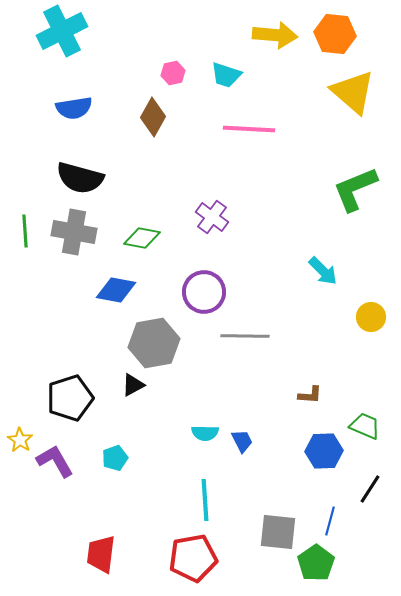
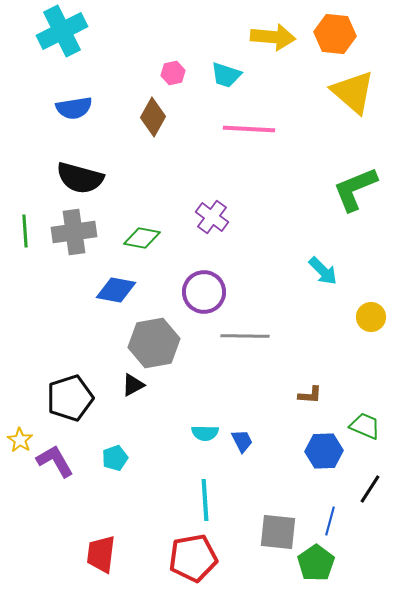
yellow arrow: moved 2 px left, 2 px down
gray cross: rotated 18 degrees counterclockwise
